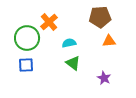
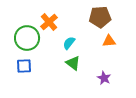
cyan semicircle: rotated 40 degrees counterclockwise
blue square: moved 2 px left, 1 px down
